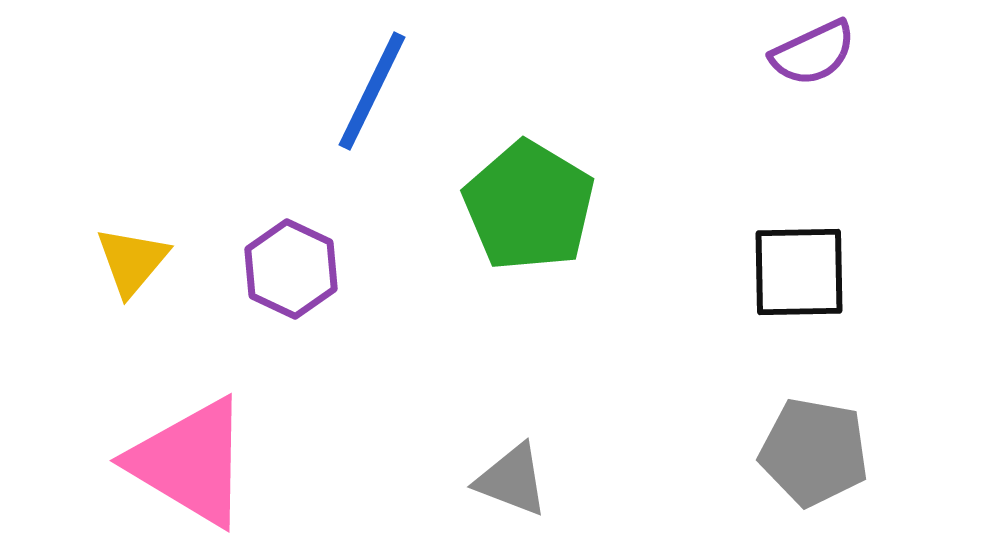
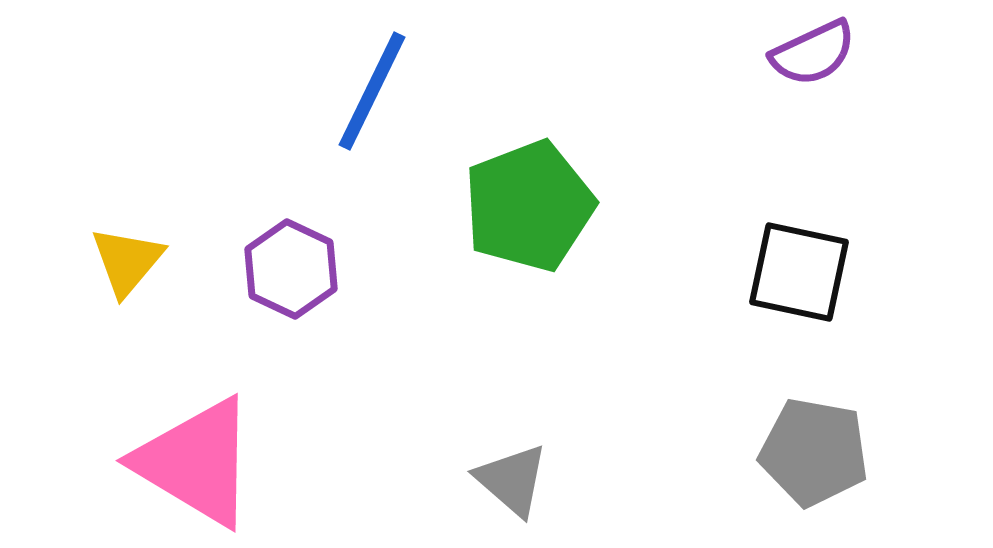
green pentagon: rotated 20 degrees clockwise
yellow triangle: moved 5 px left
black square: rotated 13 degrees clockwise
pink triangle: moved 6 px right
gray triangle: rotated 20 degrees clockwise
